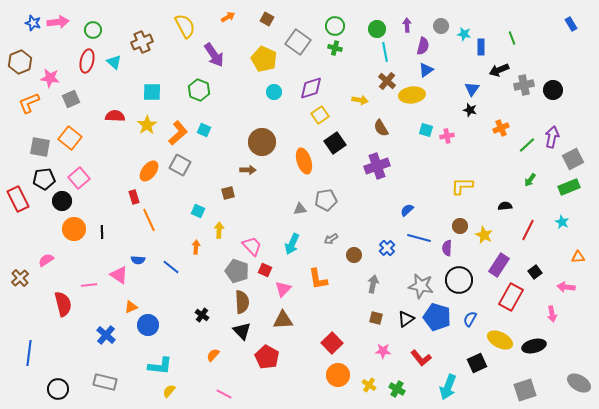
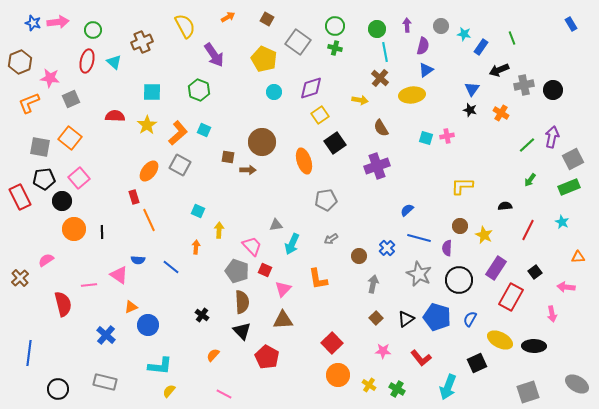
blue rectangle at (481, 47): rotated 35 degrees clockwise
brown cross at (387, 81): moved 7 px left, 3 px up
orange cross at (501, 128): moved 15 px up; rotated 35 degrees counterclockwise
cyan square at (426, 130): moved 8 px down
brown square at (228, 193): moved 36 px up; rotated 24 degrees clockwise
red rectangle at (18, 199): moved 2 px right, 2 px up
gray triangle at (300, 209): moved 24 px left, 16 px down
brown circle at (354, 255): moved 5 px right, 1 px down
purple rectangle at (499, 265): moved 3 px left, 3 px down
gray star at (421, 286): moved 2 px left, 12 px up; rotated 15 degrees clockwise
brown square at (376, 318): rotated 32 degrees clockwise
black ellipse at (534, 346): rotated 15 degrees clockwise
gray ellipse at (579, 383): moved 2 px left, 1 px down
gray square at (525, 390): moved 3 px right, 2 px down
